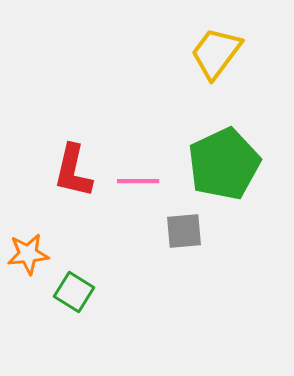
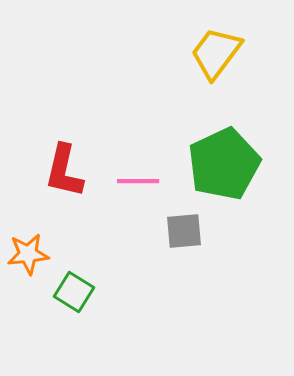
red L-shape: moved 9 px left
